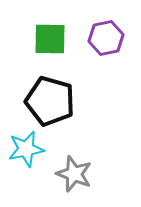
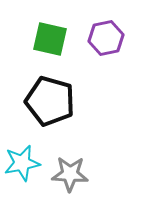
green square: rotated 12 degrees clockwise
cyan star: moved 4 px left, 14 px down
gray star: moved 4 px left; rotated 18 degrees counterclockwise
